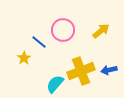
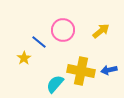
yellow cross: rotated 32 degrees clockwise
